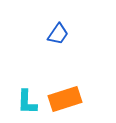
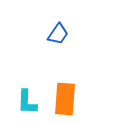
orange rectangle: rotated 68 degrees counterclockwise
